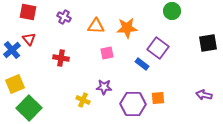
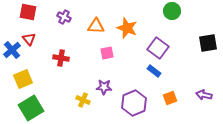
orange star: rotated 25 degrees clockwise
blue rectangle: moved 12 px right, 7 px down
yellow square: moved 8 px right, 5 px up
orange square: moved 12 px right; rotated 16 degrees counterclockwise
purple hexagon: moved 1 px right, 1 px up; rotated 25 degrees counterclockwise
green square: moved 2 px right; rotated 15 degrees clockwise
